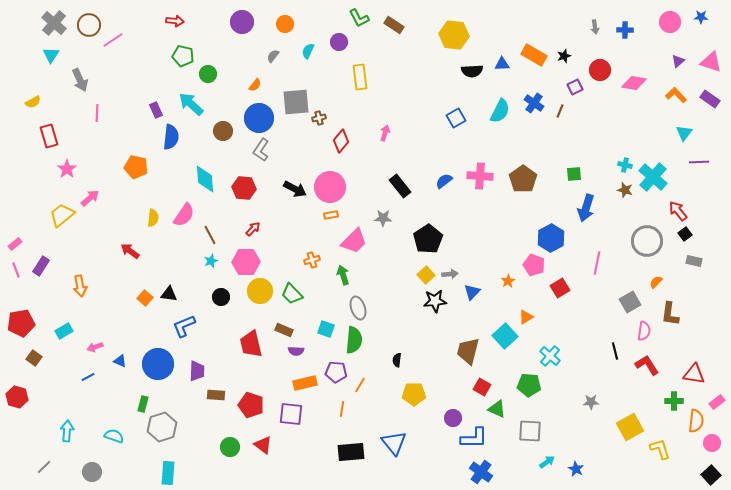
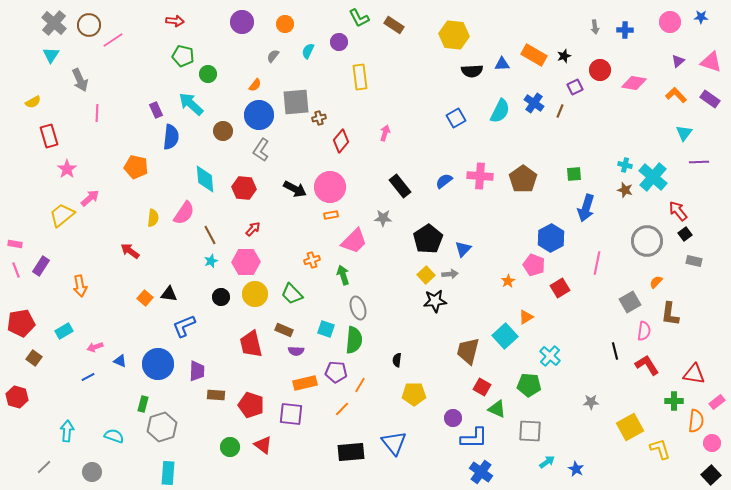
blue circle at (259, 118): moved 3 px up
pink semicircle at (184, 215): moved 2 px up
pink rectangle at (15, 244): rotated 48 degrees clockwise
yellow circle at (260, 291): moved 5 px left, 3 px down
blue triangle at (472, 292): moved 9 px left, 43 px up
orange line at (342, 409): rotated 35 degrees clockwise
